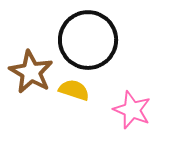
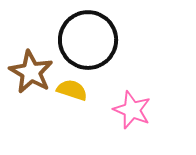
yellow semicircle: moved 2 px left
